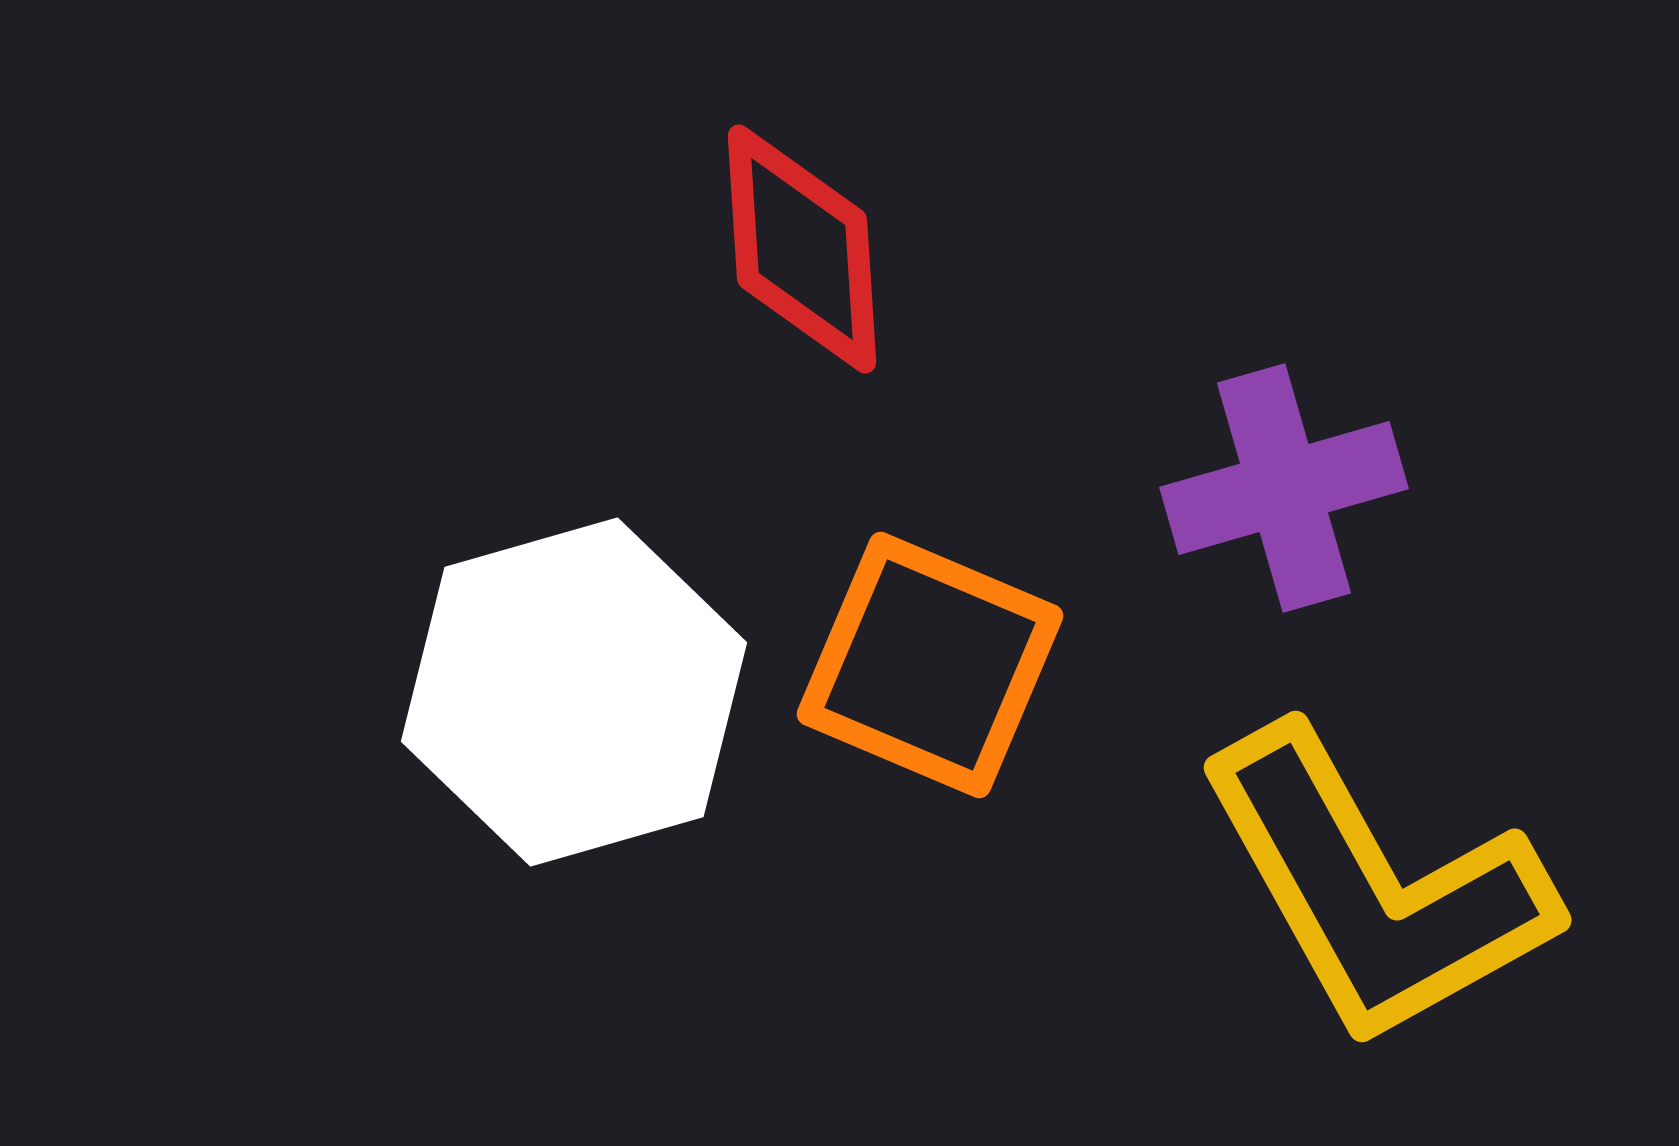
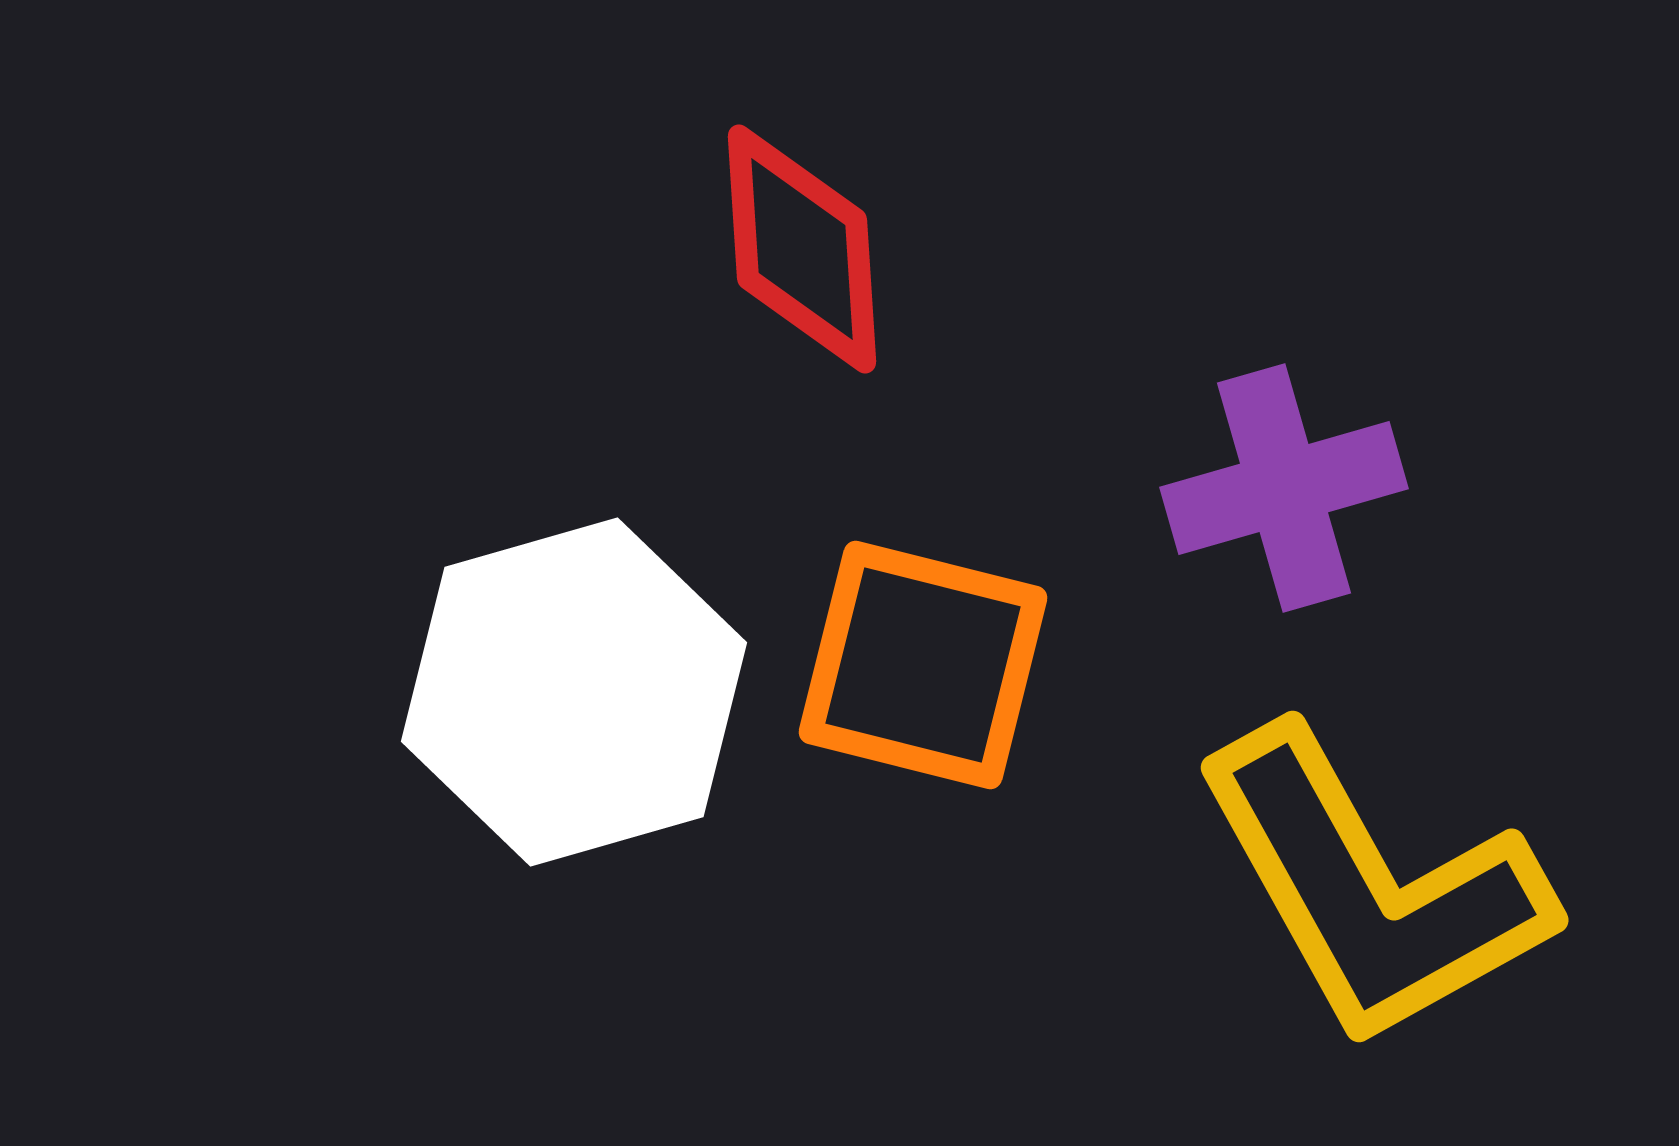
orange square: moved 7 px left; rotated 9 degrees counterclockwise
yellow L-shape: moved 3 px left
